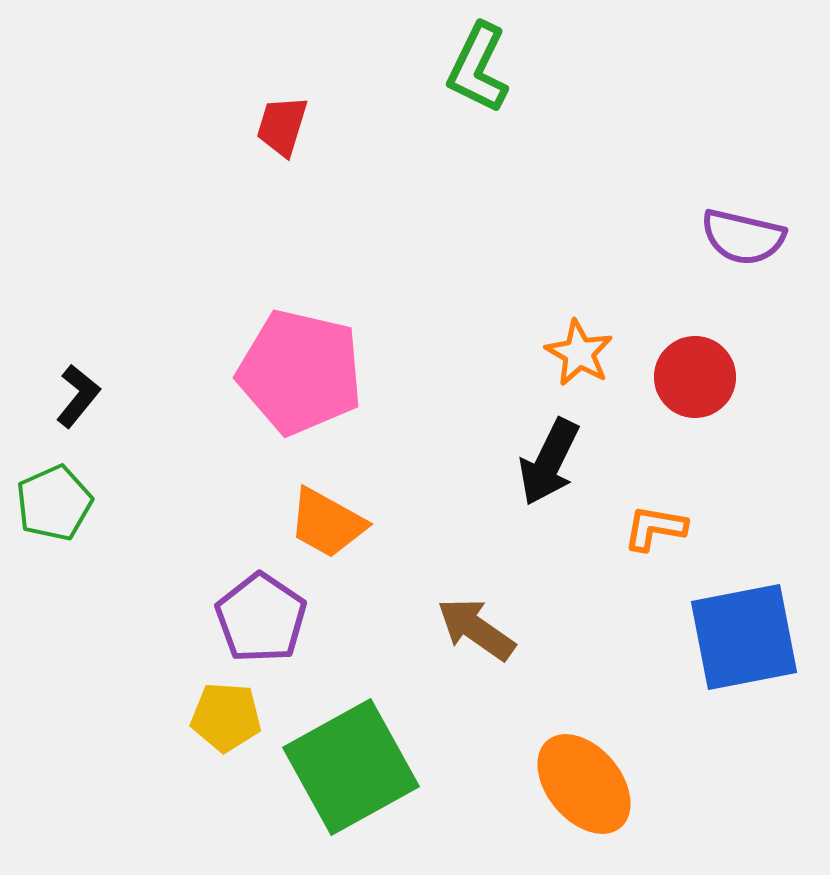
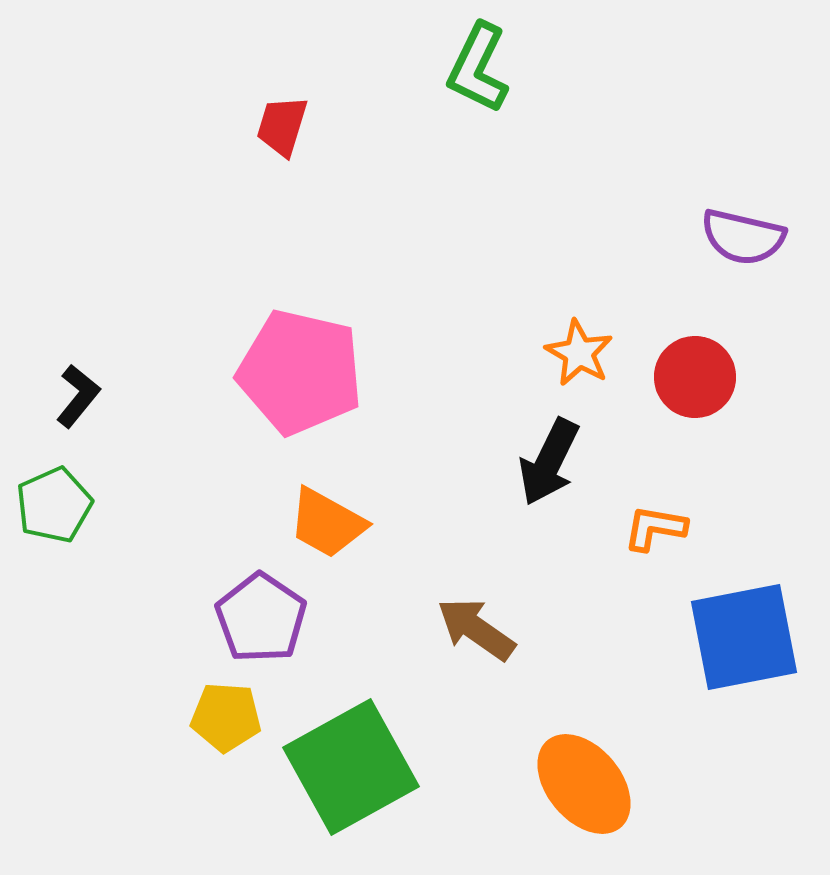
green pentagon: moved 2 px down
